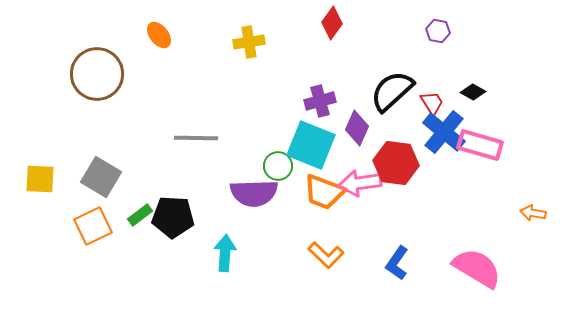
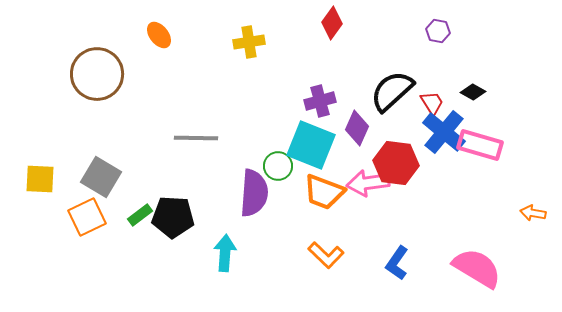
pink arrow: moved 8 px right
purple semicircle: rotated 84 degrees counterclockwise
orange square: moved 6 px left, 9 px up
